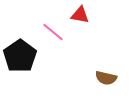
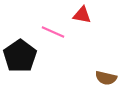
red triangle: moved 2 px right
pink line: rotated 15 degrees counterclockwise
